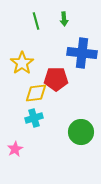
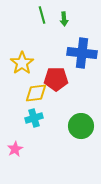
green line: moved 6 px right, 6 px up
green circle: moved 6 px up
